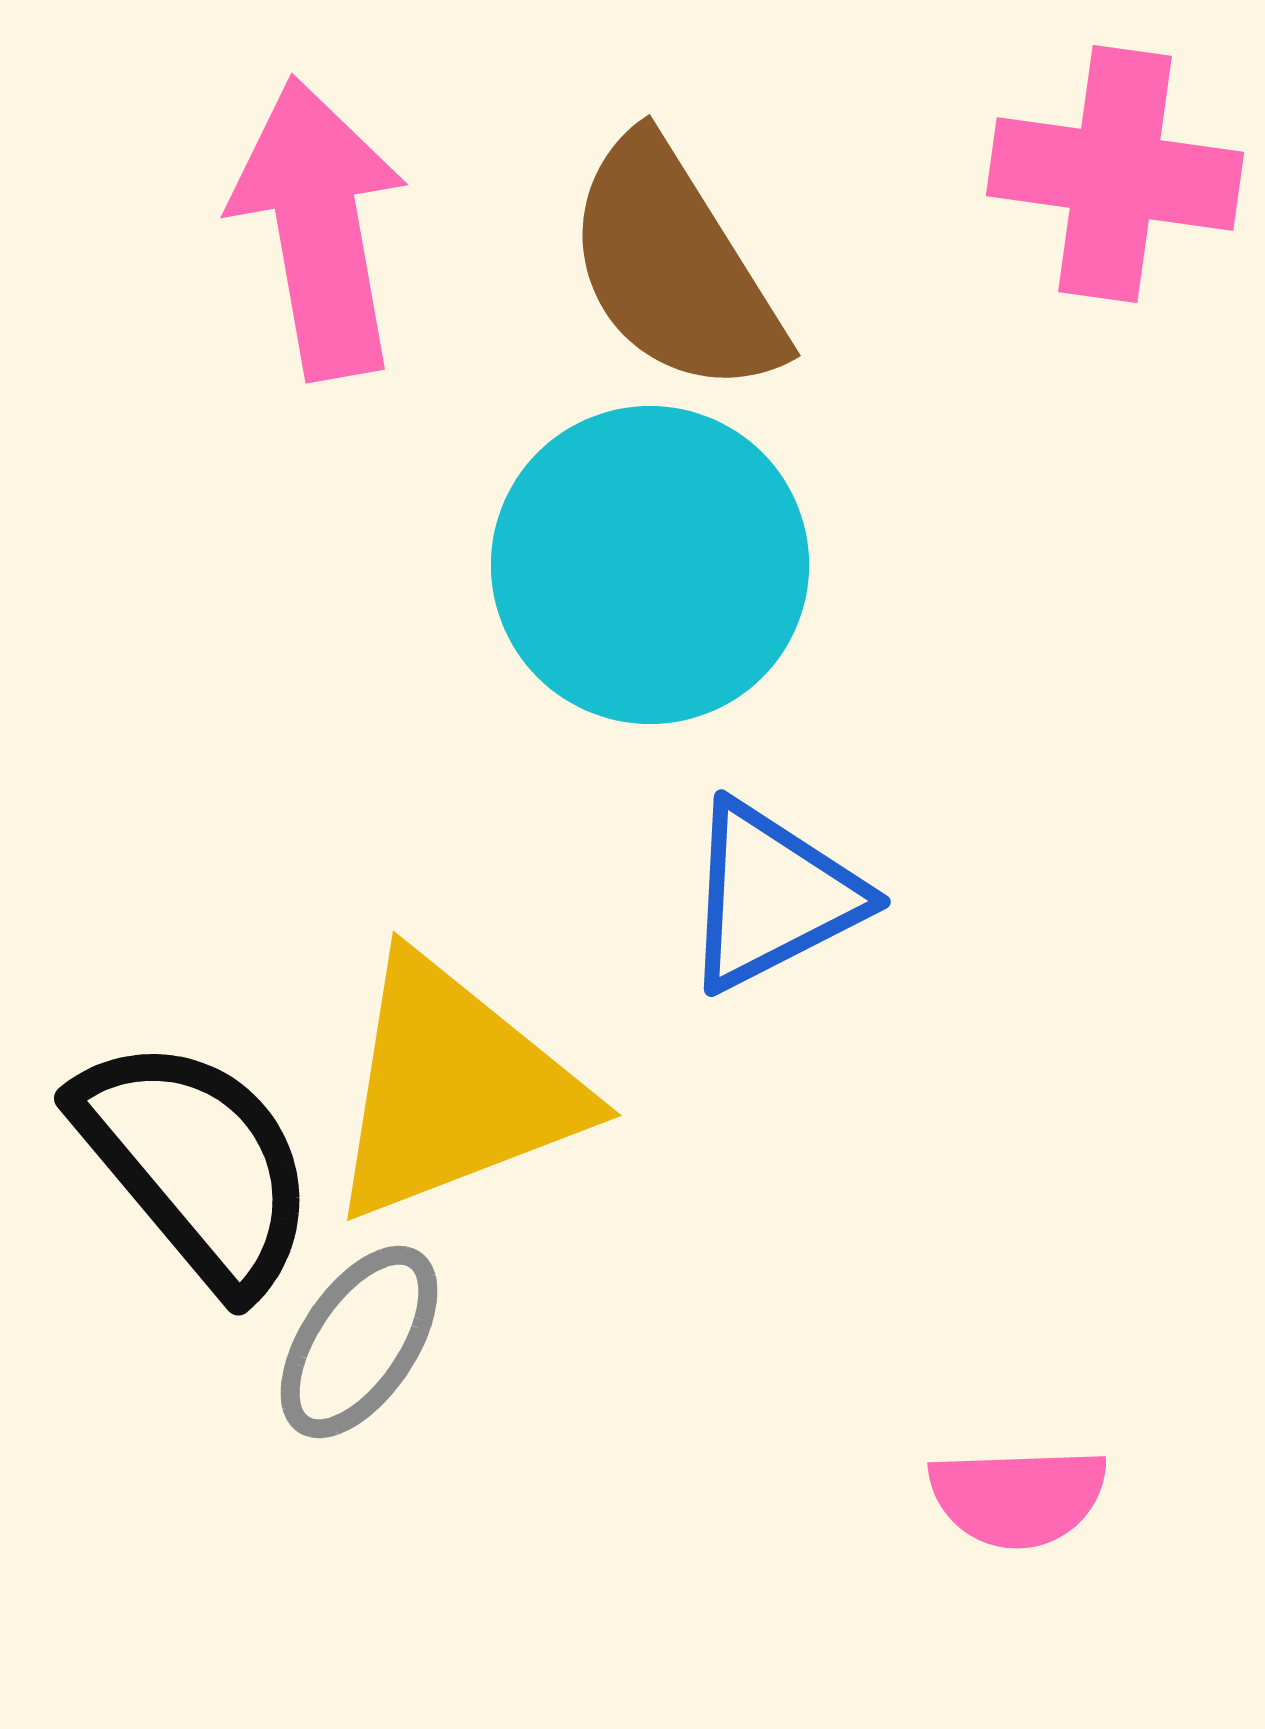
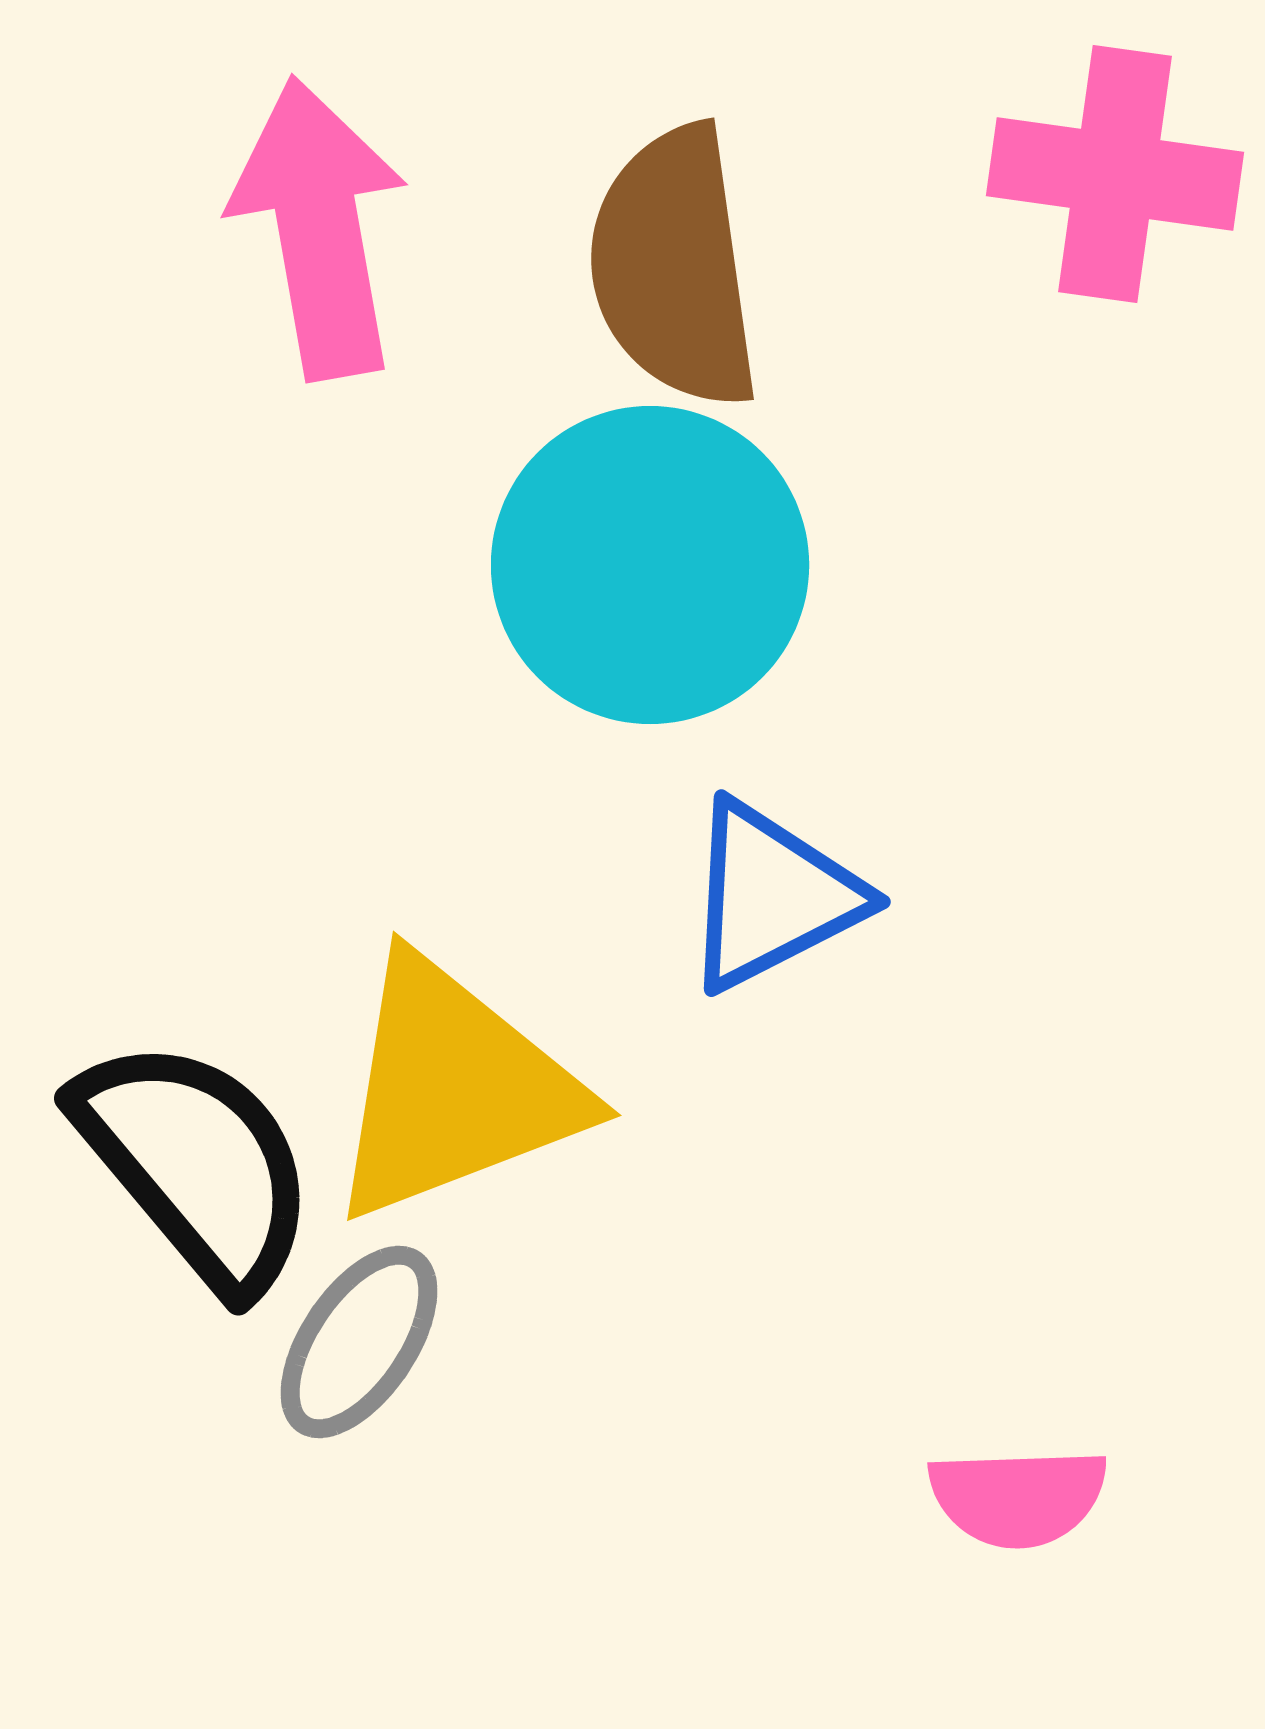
brown semicircle: rotated 24 degrees clockwise
